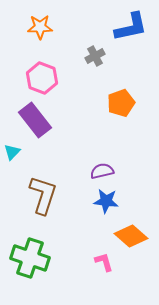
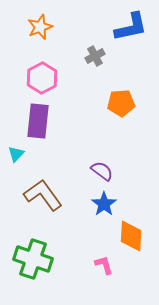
orange star: rotated 20 degrees counterclockwise
pink hexagon: rotated 12 degrees clockwise
orange pentagon: rotated 16 degrees clockwise
purple rectangle: moved 3 px right, 1 px down; rotated 44 degrees clockwise
cyan triangle: moved 4 px right, 2 px down
purple semicircle: rotated 50 degrees clockwise
brown L-shape: rotated 54 degrees counterclockwise
blue star: moved 2 px left, 3 px down; rotated 30 degrees clockwise
orange diamond: rotated 52 degrees clockwise
green cross: moved 3 px right, 1 px down
pink L-shape: moved 3 px down
